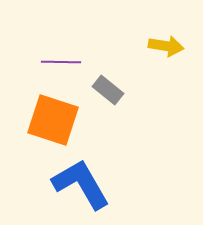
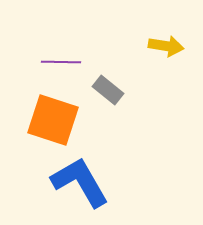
blue L-shape: moved 1 px left, 2 px up
